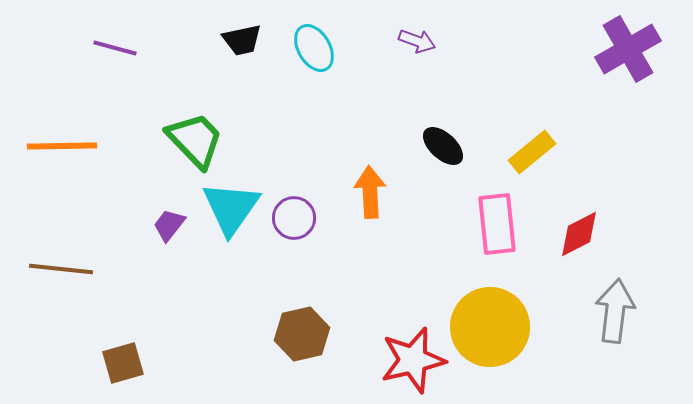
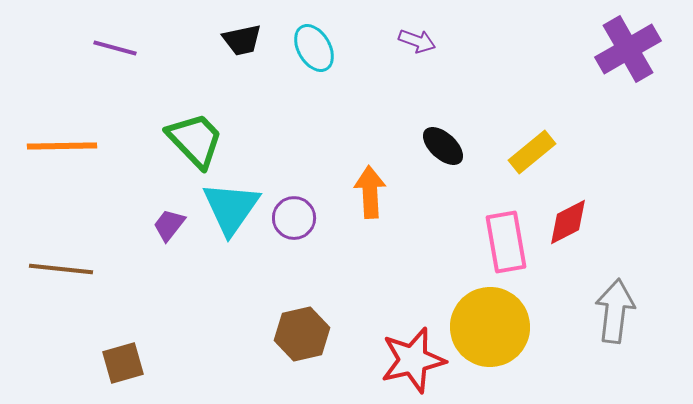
pink rectangle: moved 9 px right, 18 px down; rotated 4 degrees counterclockwise
red diamond: moved 11 px left, 12 px up
